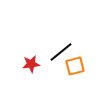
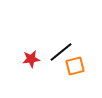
red star: moved 5 px up
